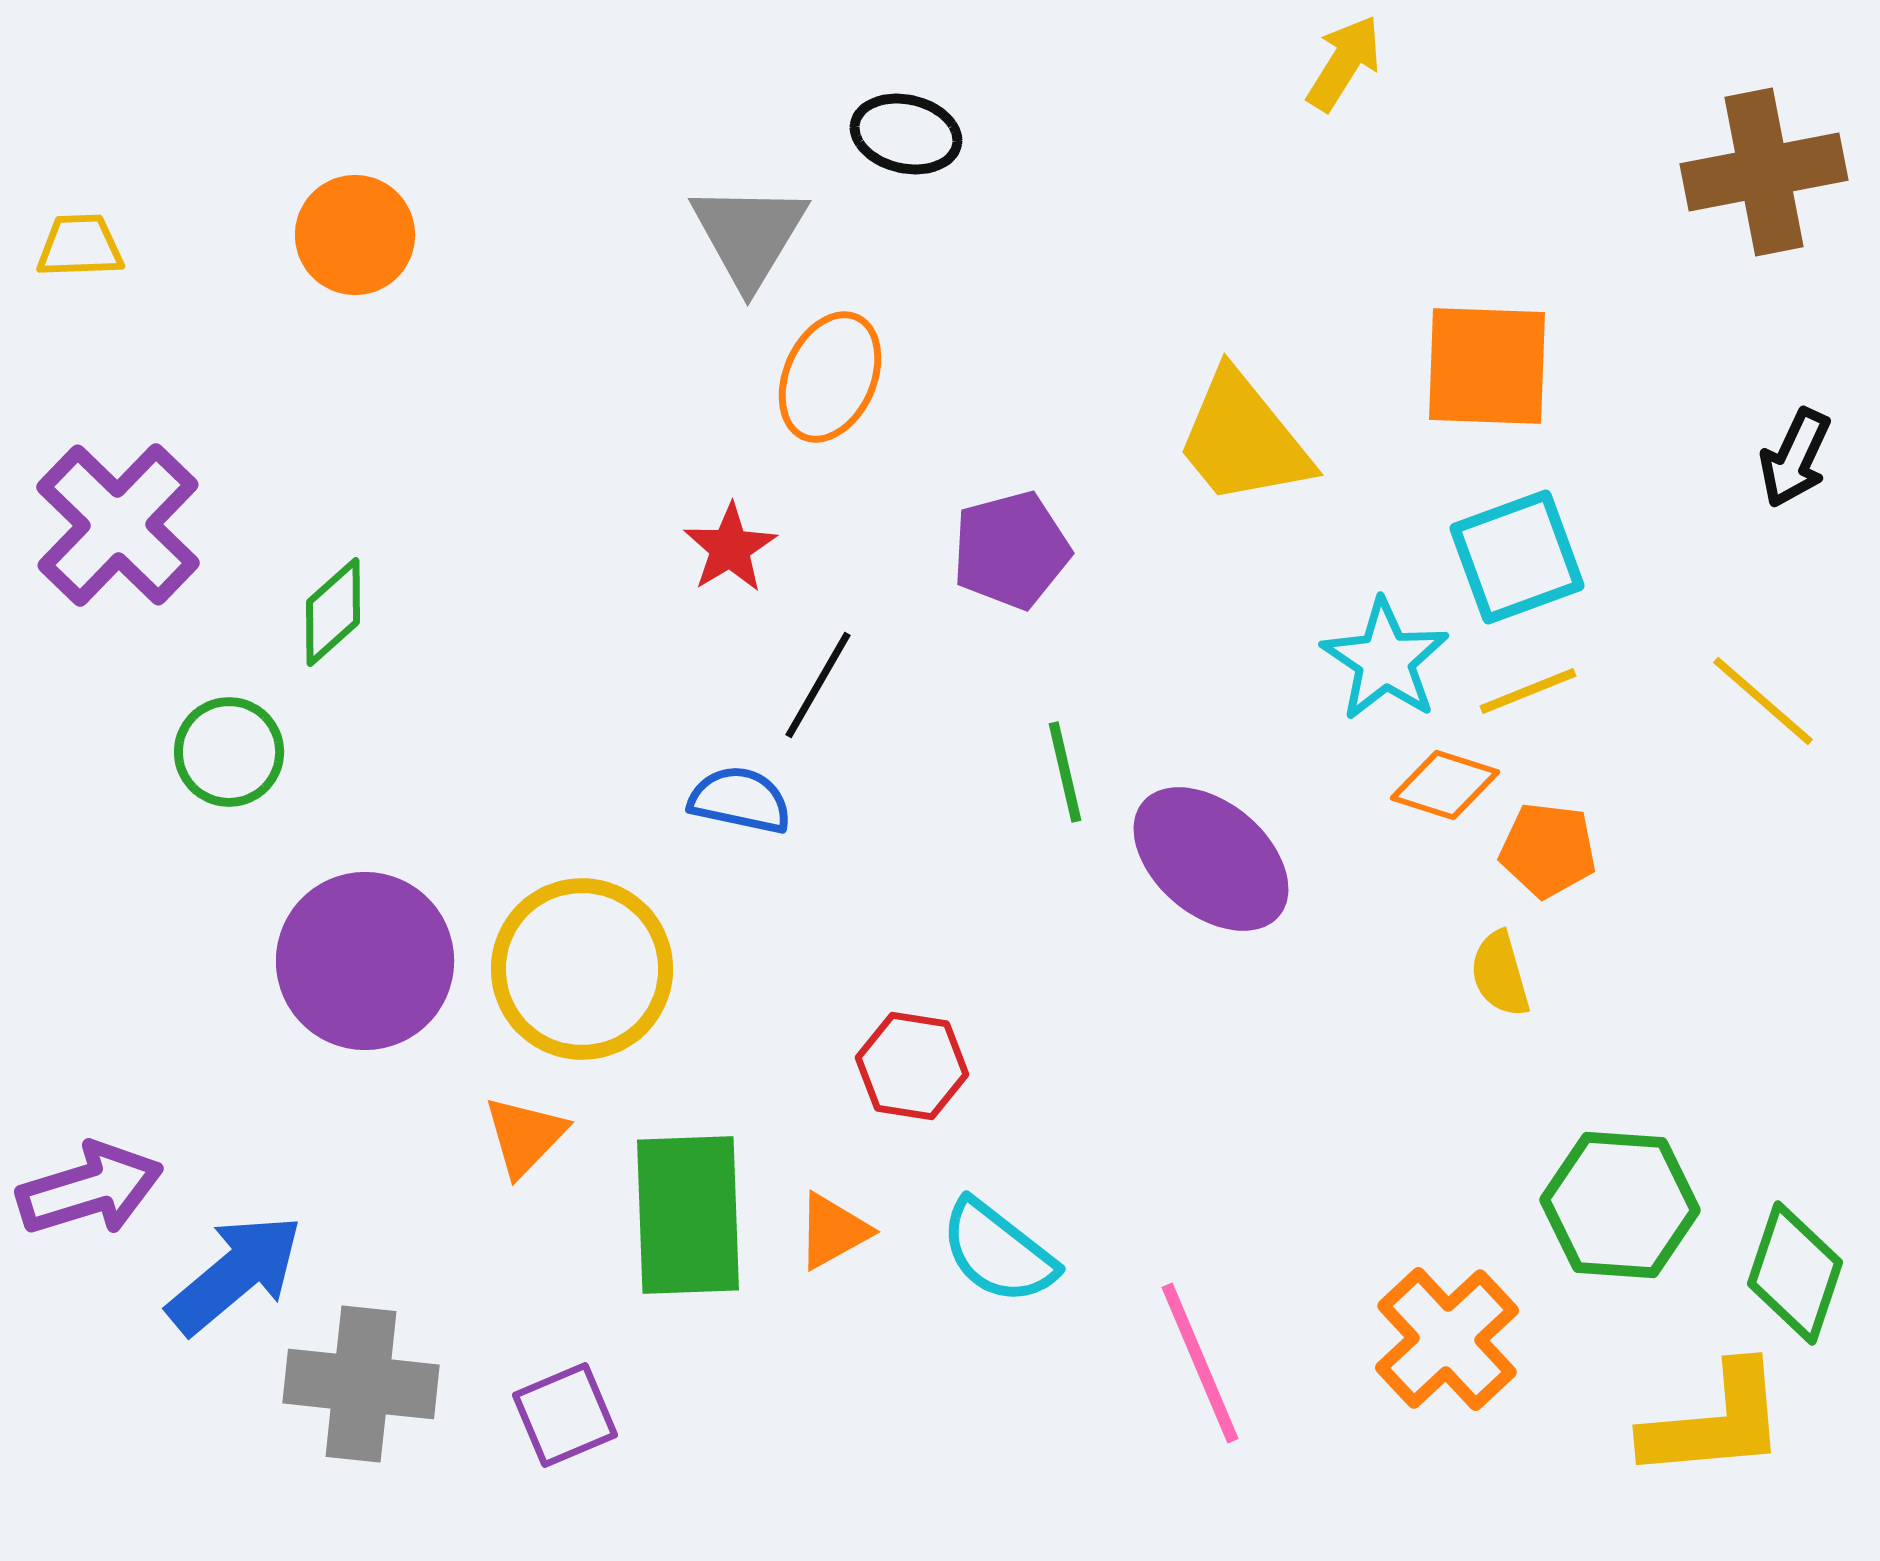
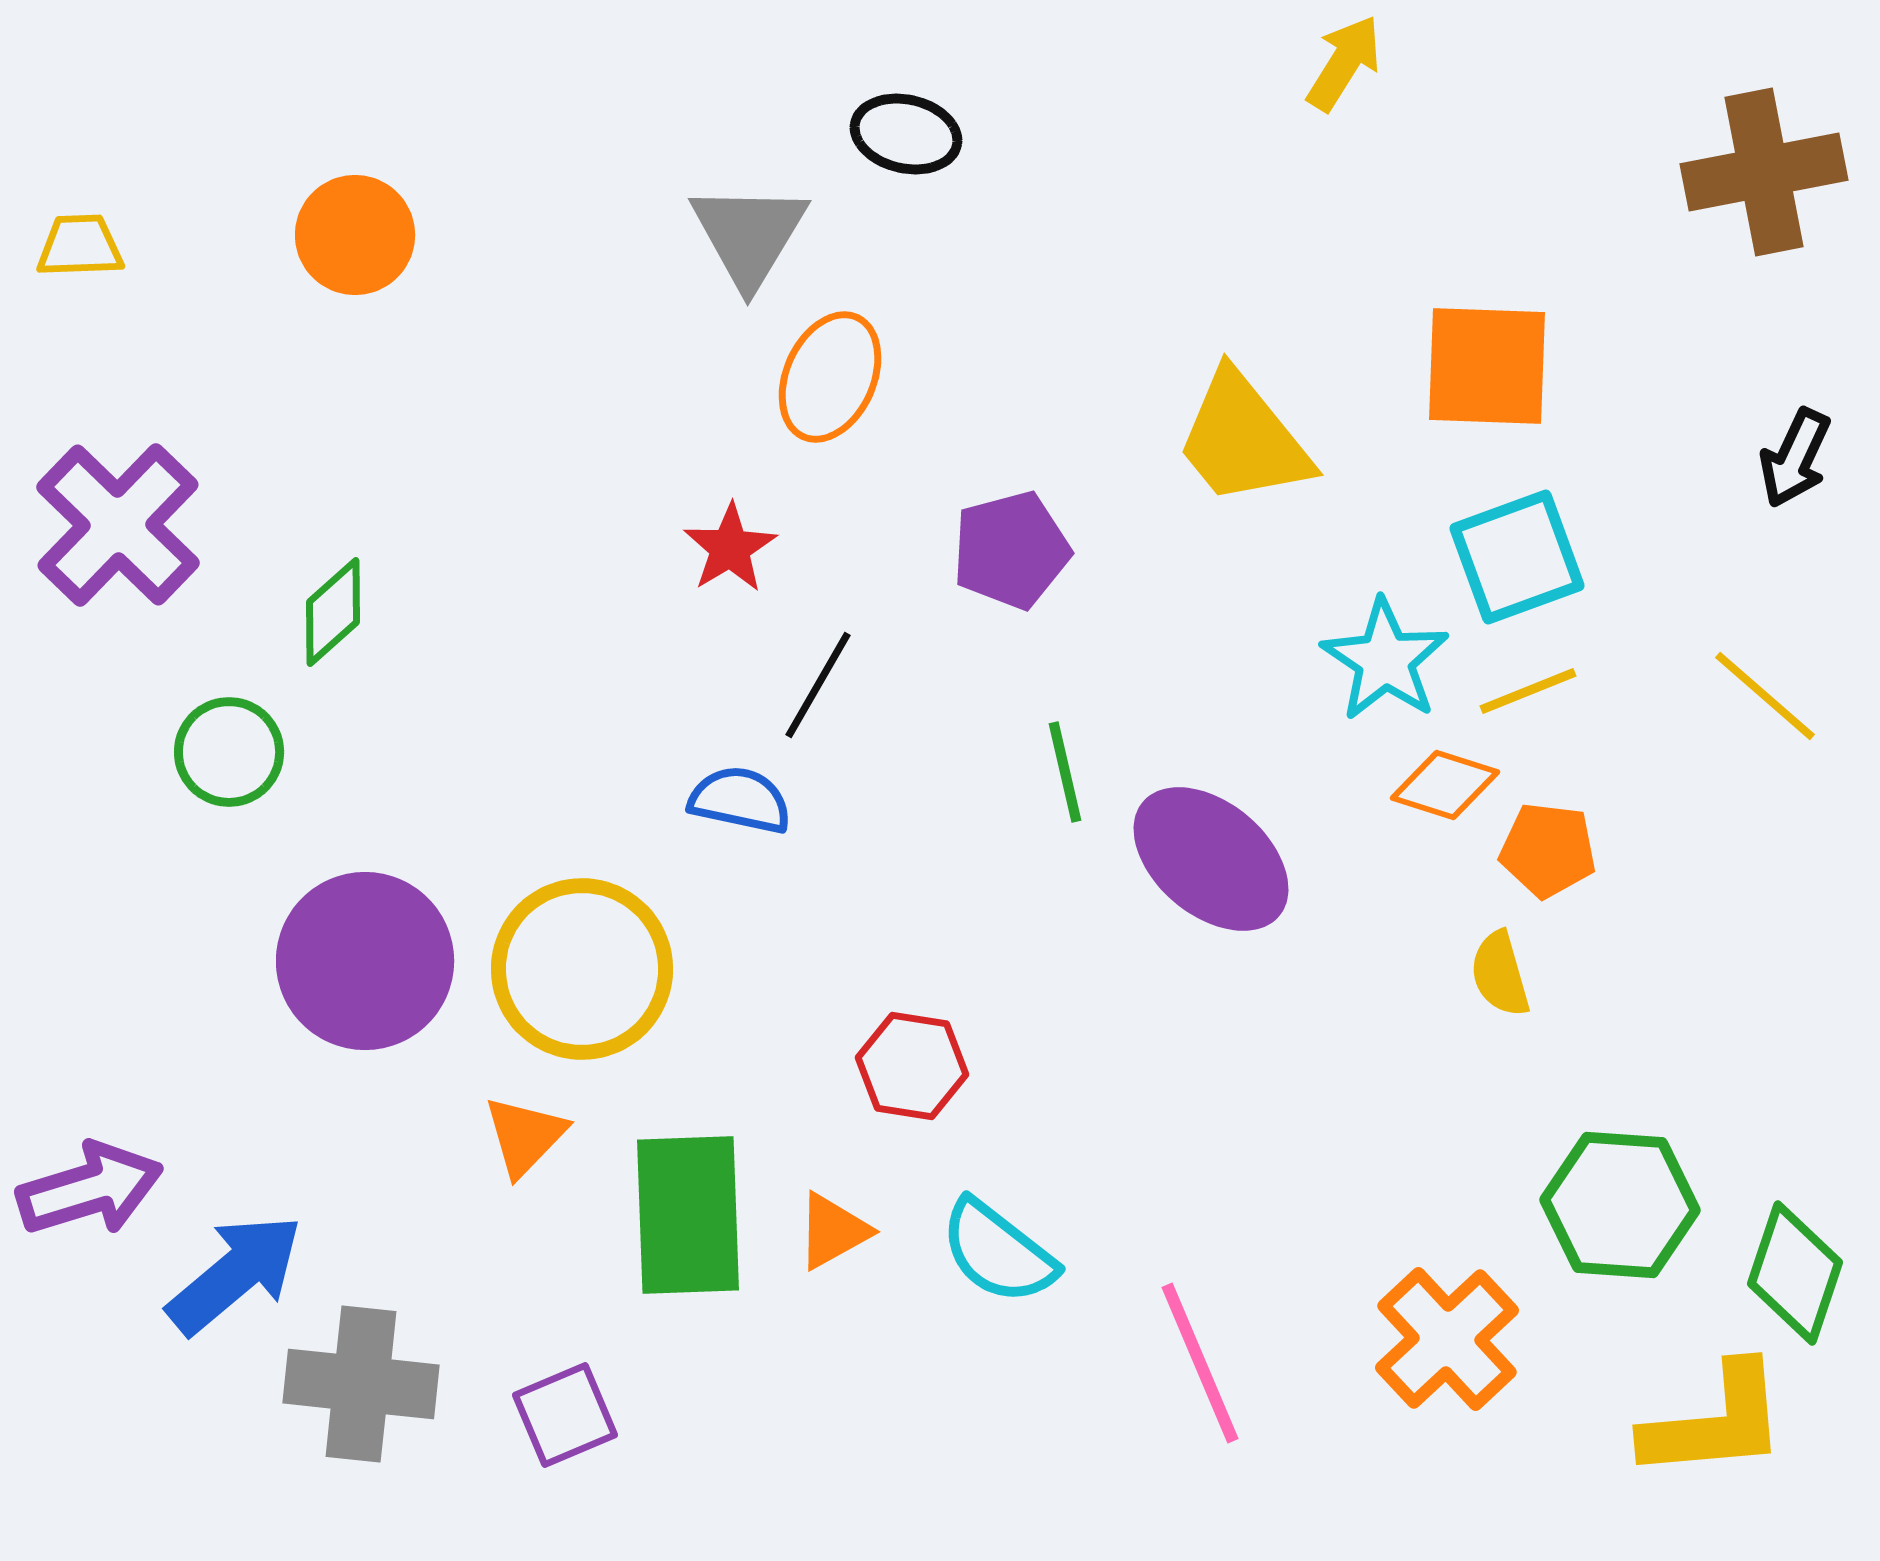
yellow line at (1763, 701): moved 2 px right, 5 px up
